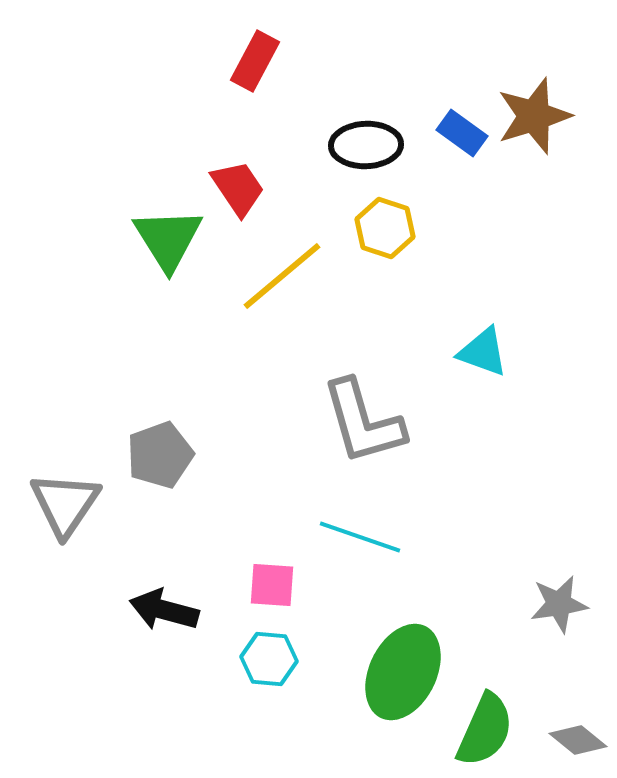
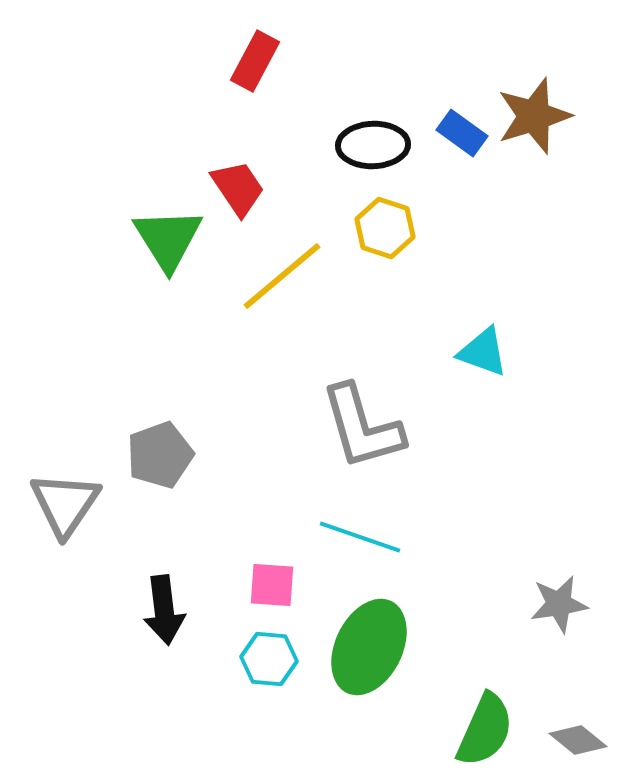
black ellipse: moved 7 px right
gray L-shape: moved 1 px left, 5 px down
black arrow: rotated 112 degrees counterclockwise
green ellipse: moved 34 px left, 25 px up
